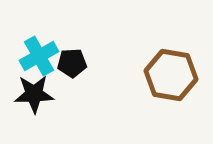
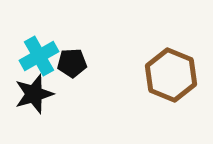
brown hexagon: rotated 12 degrees clockwise
black star: rotated 15 degrees counterclockwise
